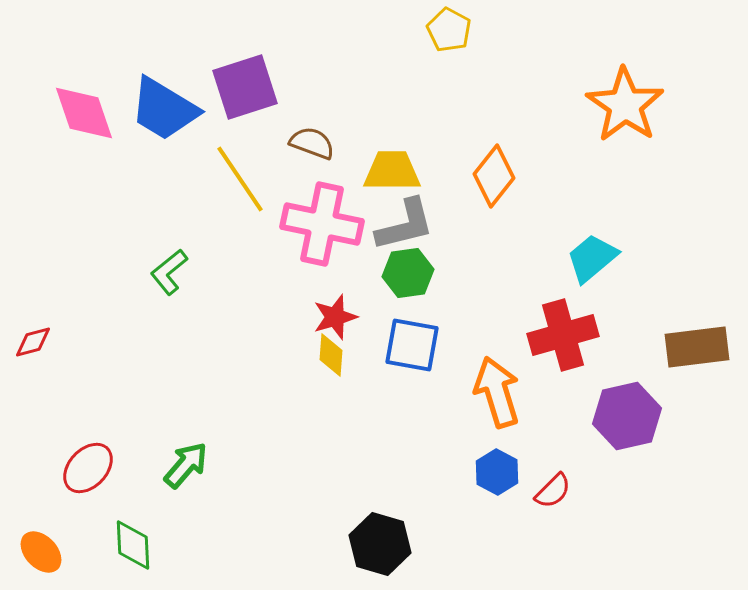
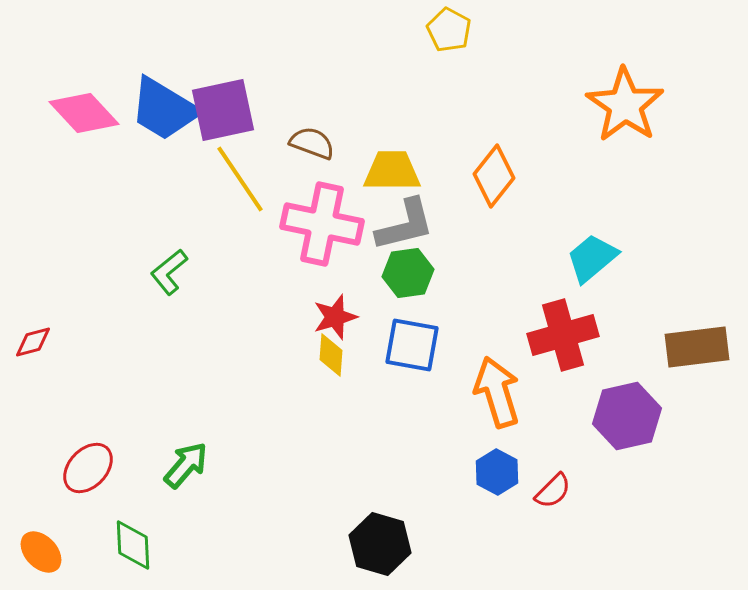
purple square: moved 22 px left, 23 px down; rotated 6 degrees clockwise
pink diamond: rotated 24 degrees counterclockwise
